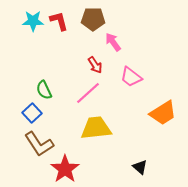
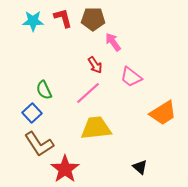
red L-shape: moved 4 px right, 3 px up
